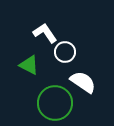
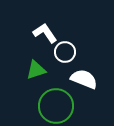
green triangle: moved 7 px right, 5 px down; rotated 45 degrees counterclockwise
white semicircle: moved 1 px right, 3 px up; rotated 12 degrees counterclockwise
green circle: moved 1 px right, 3 px down
